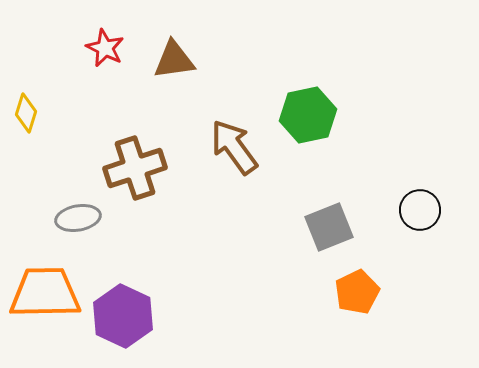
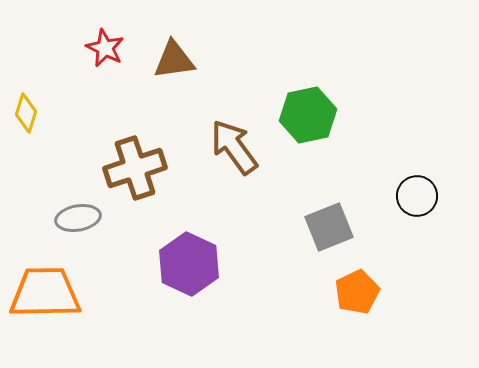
black circle: moved 3 px left, 14 px up
purple hexagon: moved 66 px right, 52 px up
